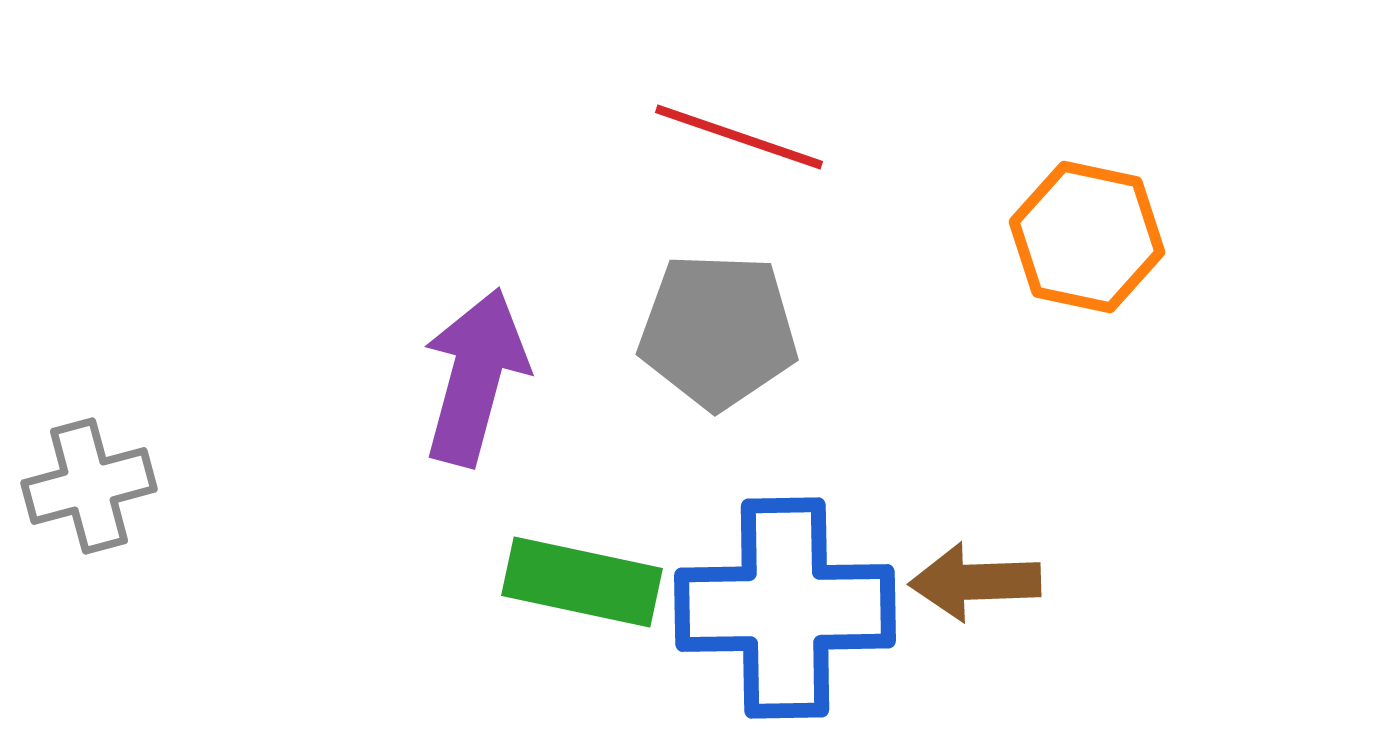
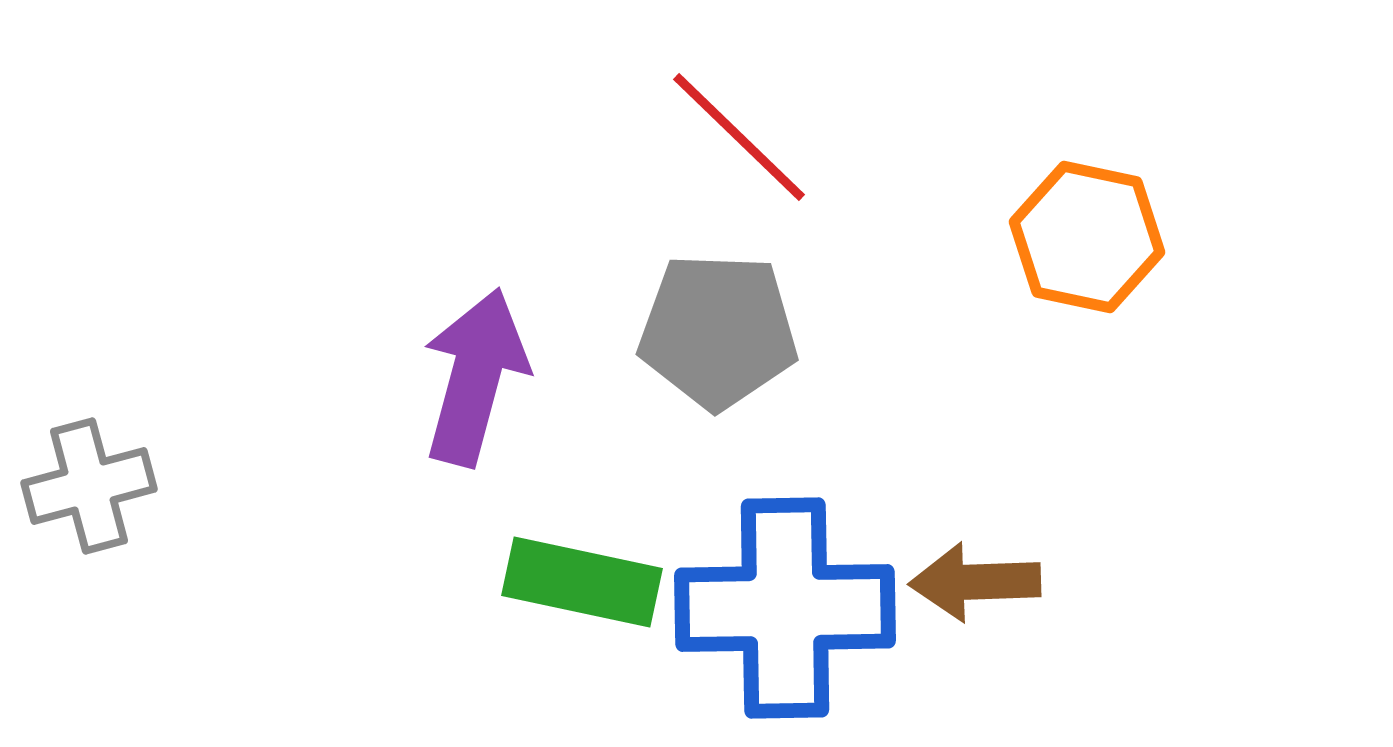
red line: rotated 25 degrees clockwise
